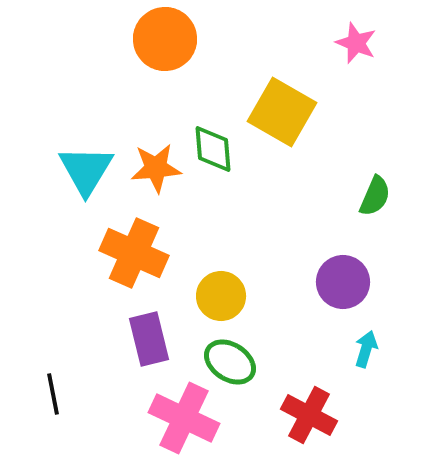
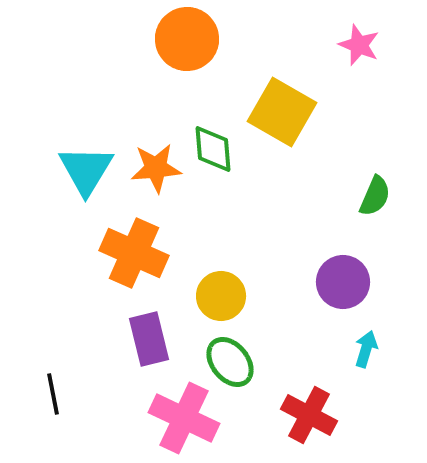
orange circle: moved 22 px right
pink star: moved 3 px right, 2 px down
green ellipse: rotated 18 degrees clockwise
